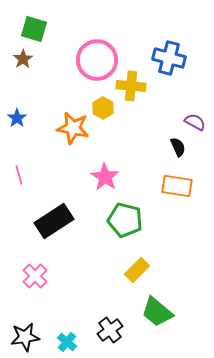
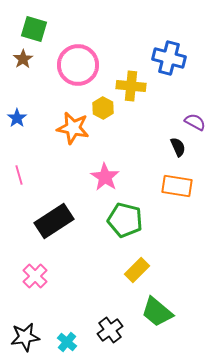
pink circle: moved 19 px left, 5 px down
